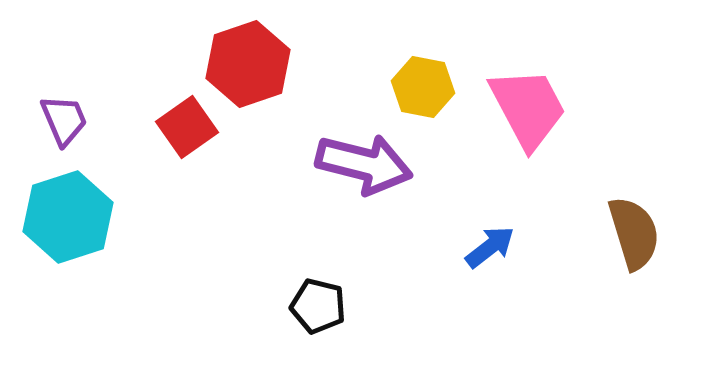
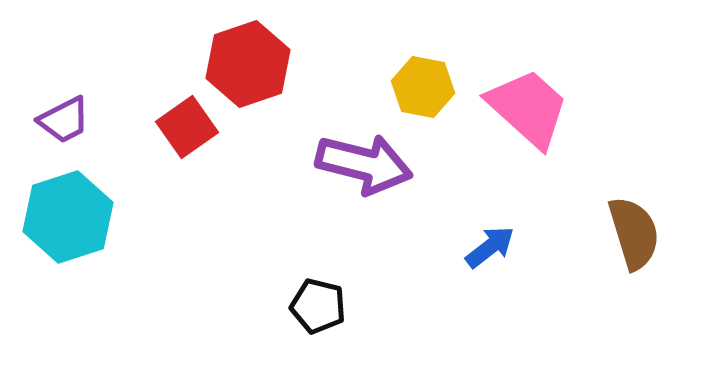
pink trapezoid: rotated 20 degrees counterclockwise
purple trapezoid: rotated 86 degrees clockwise
